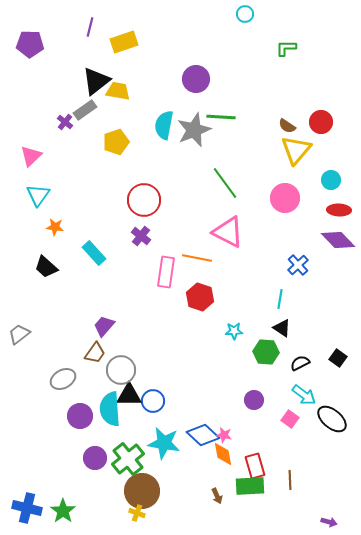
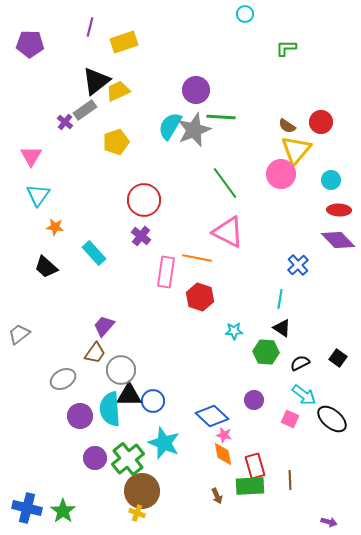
purple circle at (196, 79): moved 11 px down
yellow trapezoid at (118, 91): rotated 35 degrees counterclockwise
cyan semicircle at (164, 125): moved 6 px right, 1 px down; rotated 20 degrees clockwise
pink triangle at (31, 156): rotated 15 degrees counterclockwise
pink circle at (285, 198): moved 4 px left, 24 px up
pink square at (290, 419): rotated 12 degrees counterclockwise
blue diamond at (203, 435): moved 9 px right, 19 px up
cyan star at (164, 443): rotated 12 degrees clockwise
